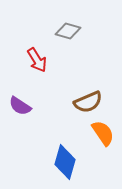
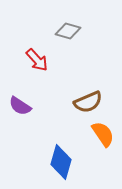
red arrow: rotated 10 degrees counterclockwise
orange semicircle: moved 1 px down
blue diamond: moved 4 px left
